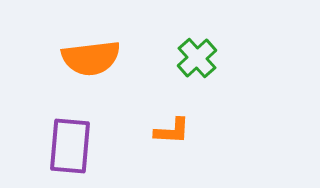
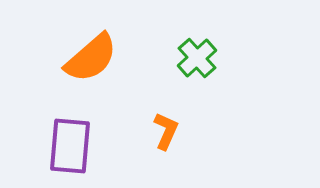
orange semicircle: rotated 34 degrees counterclockwise
orange L-shape: moved 6 px left; rotated 69 degrees counterclockwise
